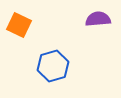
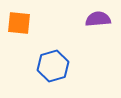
orange square: moved 2 px up; rotated 20 degrees counterclockwise
